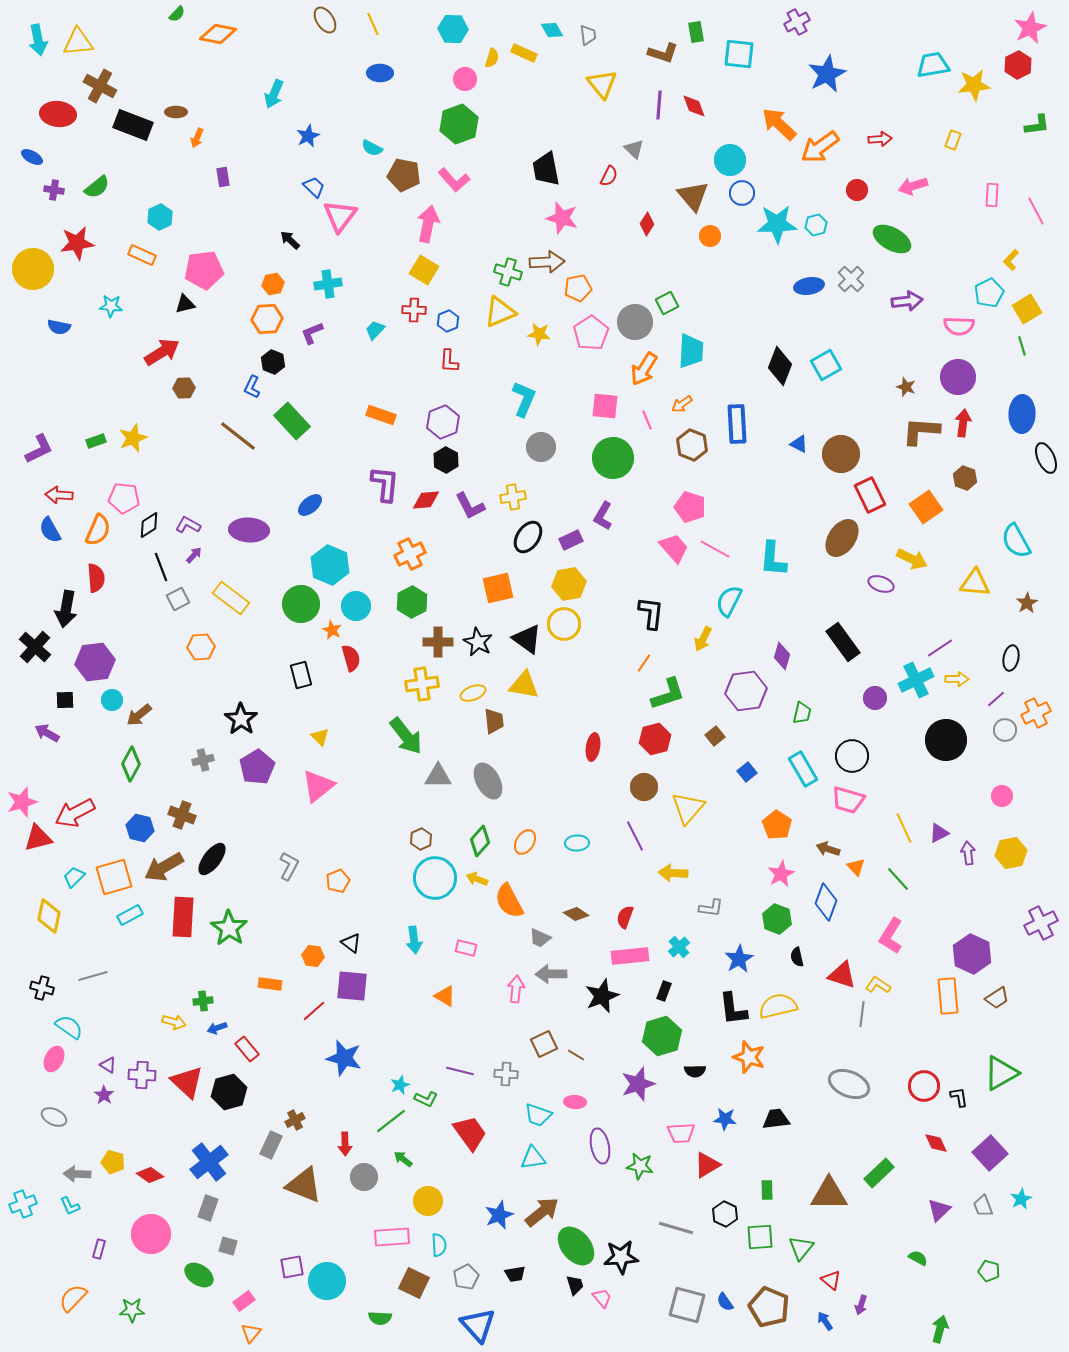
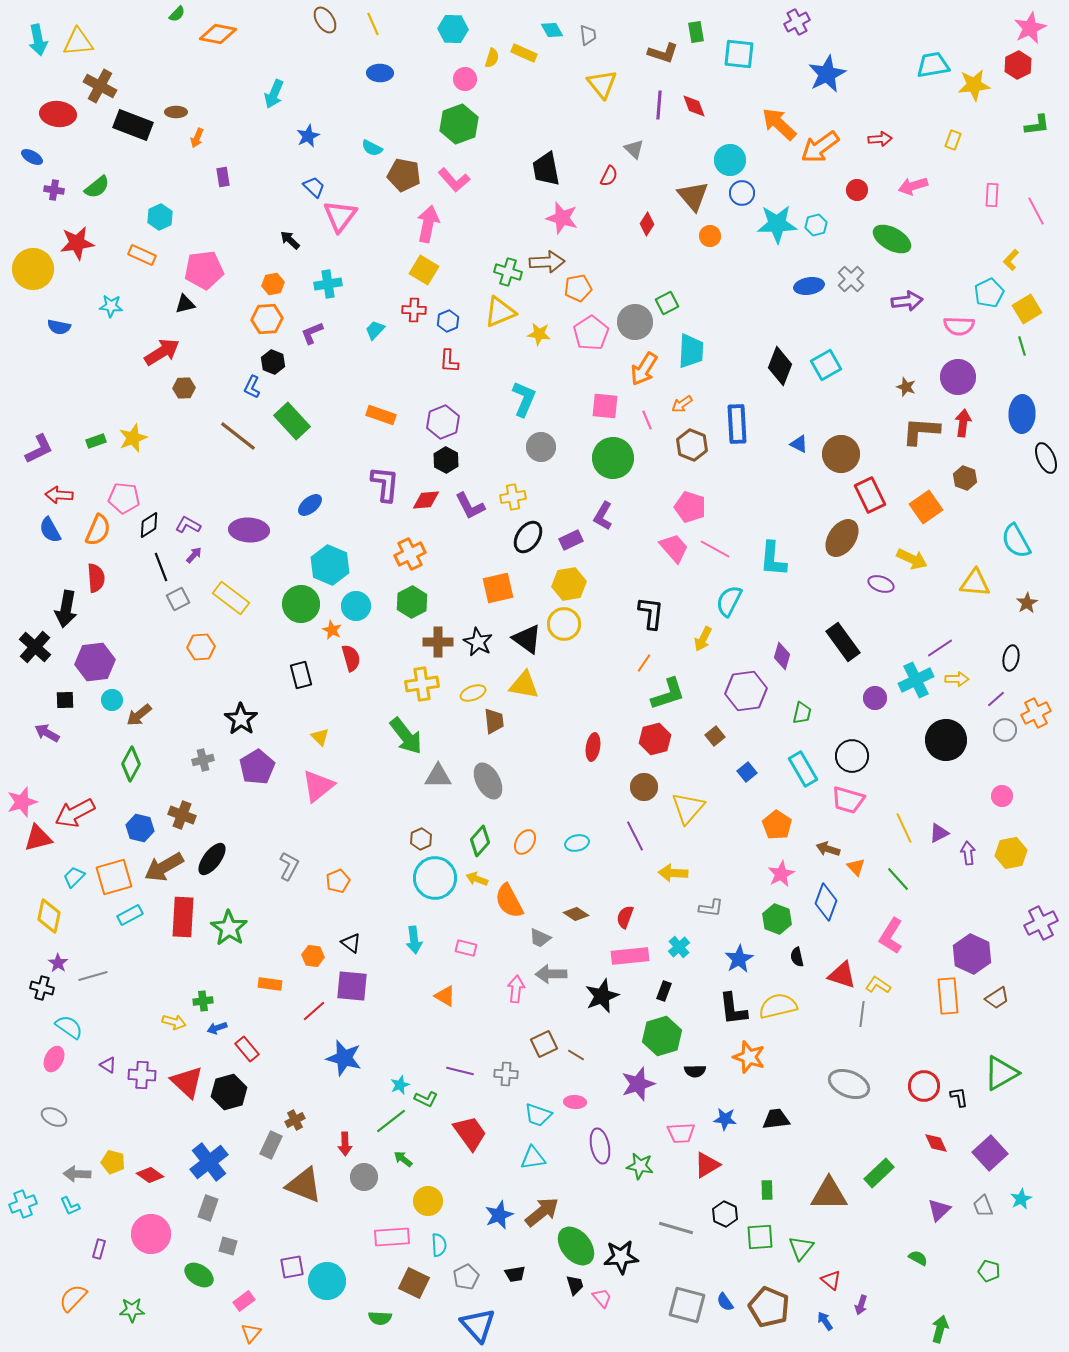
cyan ellipse at (577, 843): rotated 10 degrees counterclockwise
purple star at (104, 1095): moved 46 px left, 132 px up
